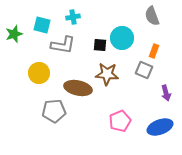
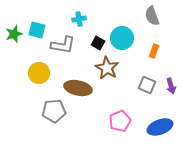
cyan cross: moved 6 px right, 2 px down
cyan square: moved 5 px left, 5 px down
black square: moved 2 px left, 2 px up; rotated 24 degrees clockwise
gray square: moved 3 px right, 15 px down
brown star: moved 6 px up; rotated 25 degrees clockwise
purple arrow: moved 5 px right, 7 px up
